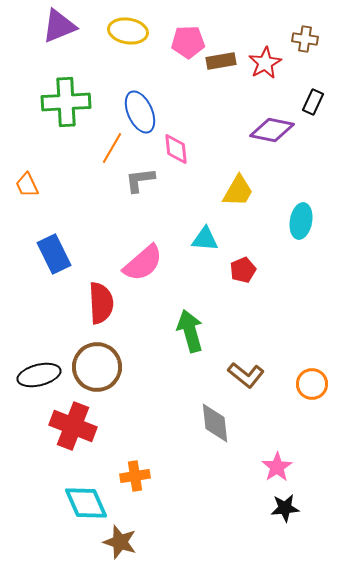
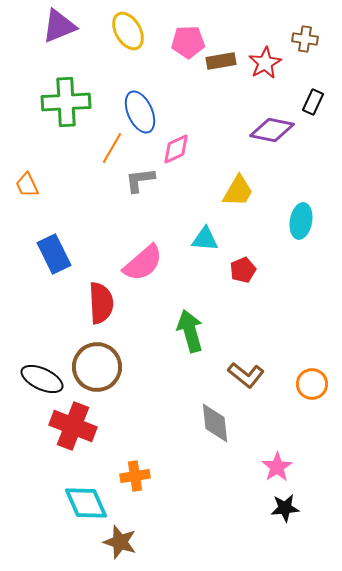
yellow ellipse: rotated 51 degrees clockwise
pink diamond: rotated 72 degrees clockwise
black ellipse: moved 3 px right, 4 px down; rotated 39 degrees clockwise
